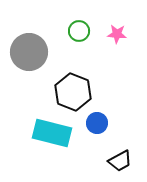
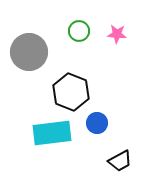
black hexagon: moved 2 px left
cyan rectangle: rotated 21 degrees counterclockwise
